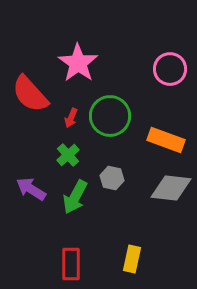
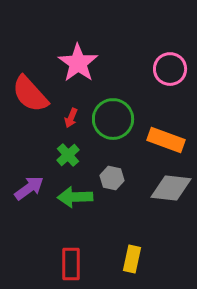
green circle: moved 3 px right, 3 px down
purple arrow: moved 2 px left, 1 px up; rotated 112 degrees clockwise
green arrow: rotated 60 degrees clockwise
